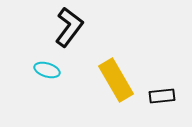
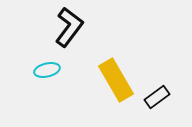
cyan ellipse: rotated 30 degrees counterclockwise
black rectangle: moved 5 px left, 1 px down; rotated 30 degrees counterclockwise
